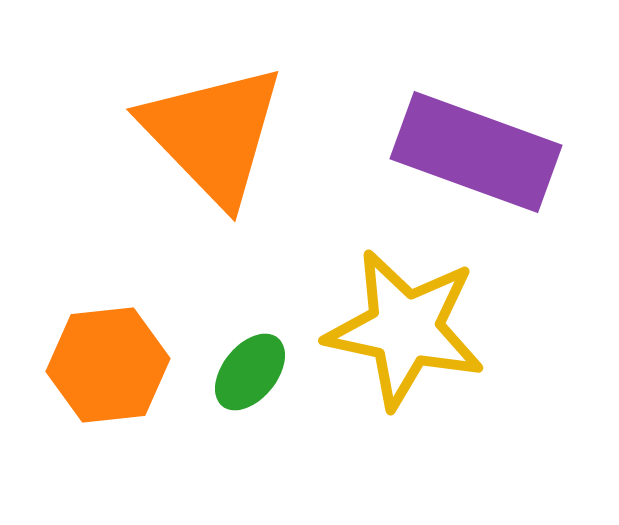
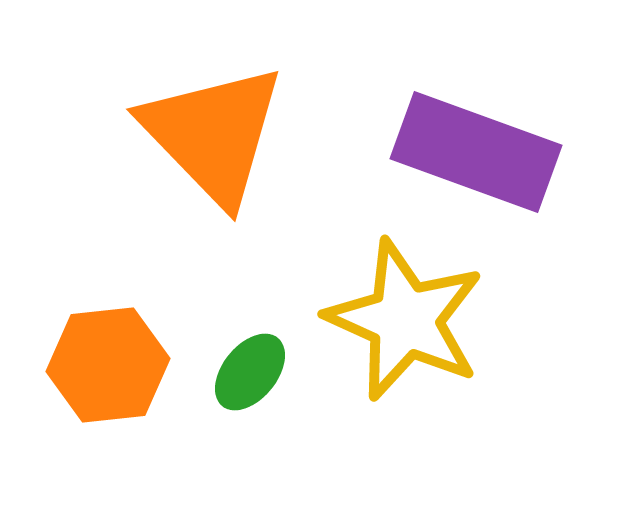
yellow star: moved 9 px up; rotated 12 degrees clockwise
